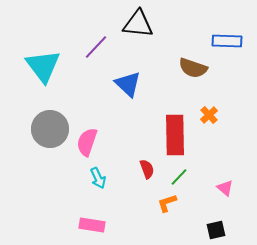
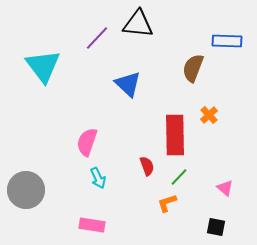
purple line: moved 1 px right, 9 px up
brown semicircle: rotated 92 degrees clockwise
gray circle: moved 24 px left, 61 px down
red semicircle: moved 3 px up
black square: moved 3 px up; rotated 24 degrees clockwise
